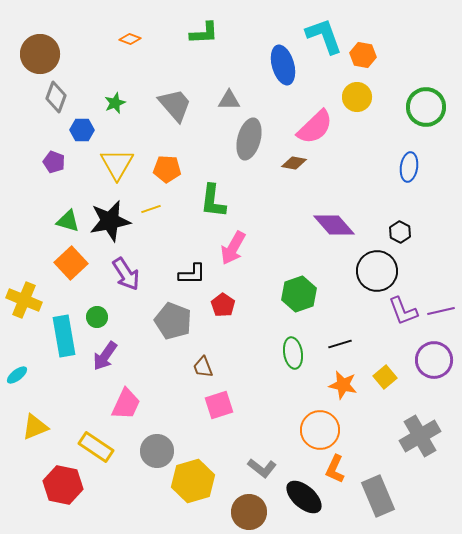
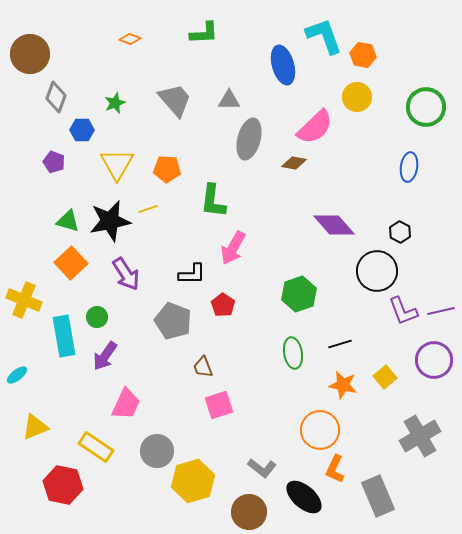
brown circle at (40, 54): moved 10 px left
gray trapezoid at (175, 105): moved 5 px up
yellow line at (151, 209): moved 3 px left
